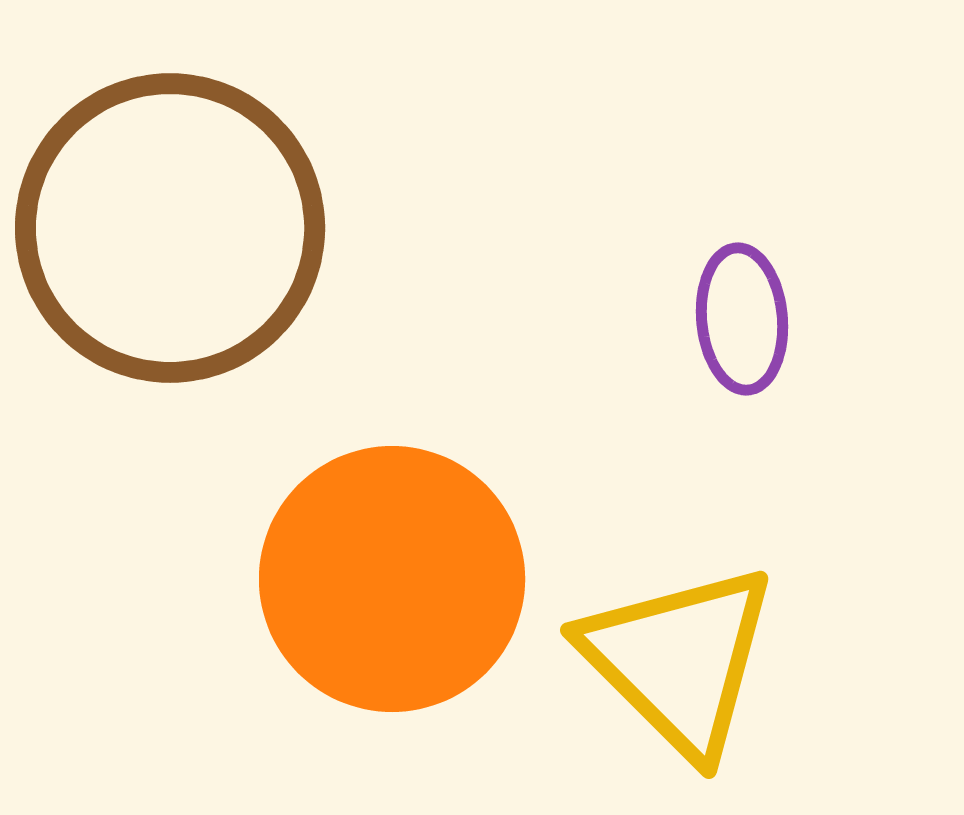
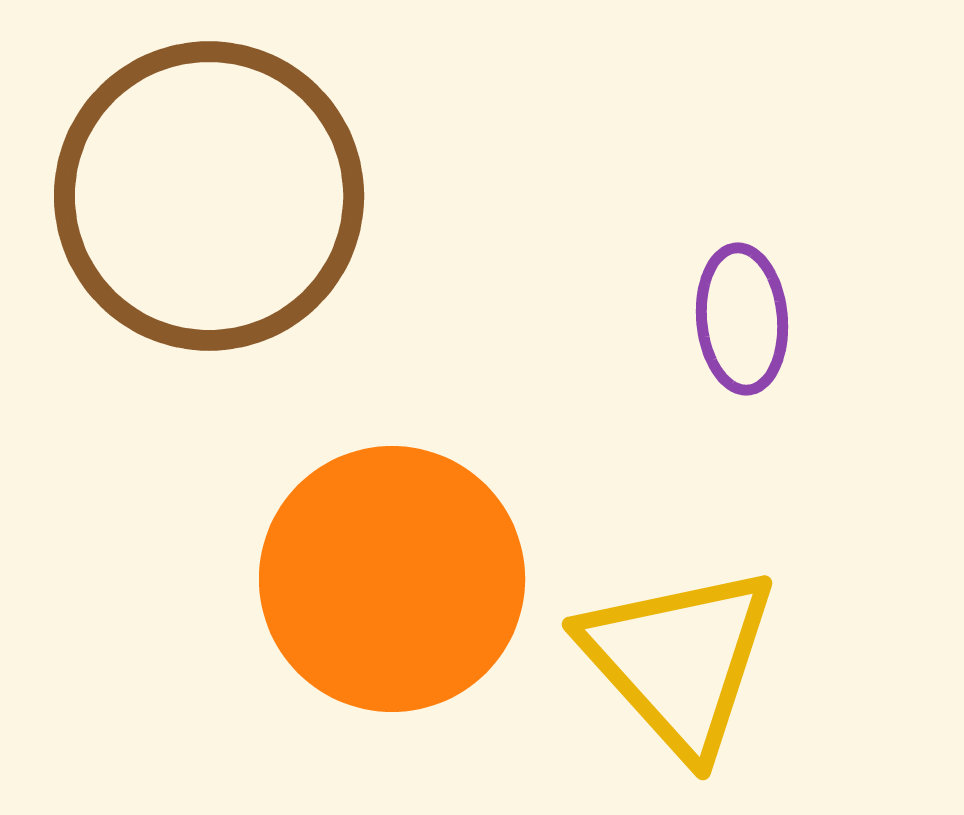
brown circle: moved 39 px right, 32 px up
yellow triangle: rotated 3 degrees clockwise
